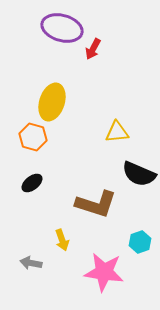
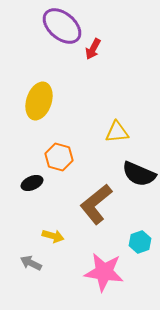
purple ellipse: moved 2 px up; rotated 24 degrees clockwise
yellow ellipse: moved 13 px left, 1 px up
orange hexagon: moved 26 px right, 20 px down
black ellipse: rotated 15 degrees clockwise
brown L-shape: rotated 123 degrees clockwise
yellow arrow: moved 9 px left, 4 px up; rotated 55 degrees counterclockwise
gray arrow: rotated 15 degrees clockwise
